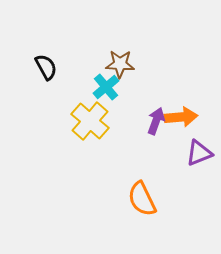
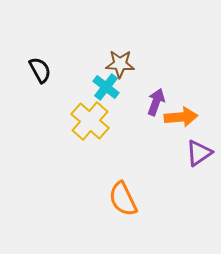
black semicircle: moved 6 px left, 3 px down
cyan cross: rotated 12 degrees counterclockwise
purple arrow: moved 19 px up
purple triangle: rotated 12 degrees counterclockwise
orange semicircle: moved 19 px left
